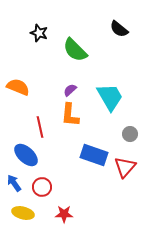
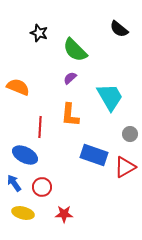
purple semicircle: moved 12 px up
red line: rotated 15 degrees clockwise
blue ellipse: moved 1 px left; rotated 15 degrees counterclockwise
red triangle: rotated 20 degrees clockwise
